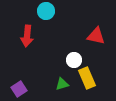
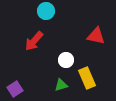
red arrow: moved 7 px right, 5 px down; rotated 35 degrees clockwise
white circle: moved 8 px left
green triangle: moved 1 px left, 1 px down
purple square: moved 4 px left
